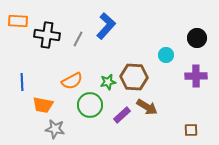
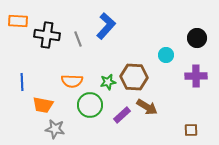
gray line: rotated 49 degrees counterclockwise
orange semicircle: rotated 30 degrees clockwise
